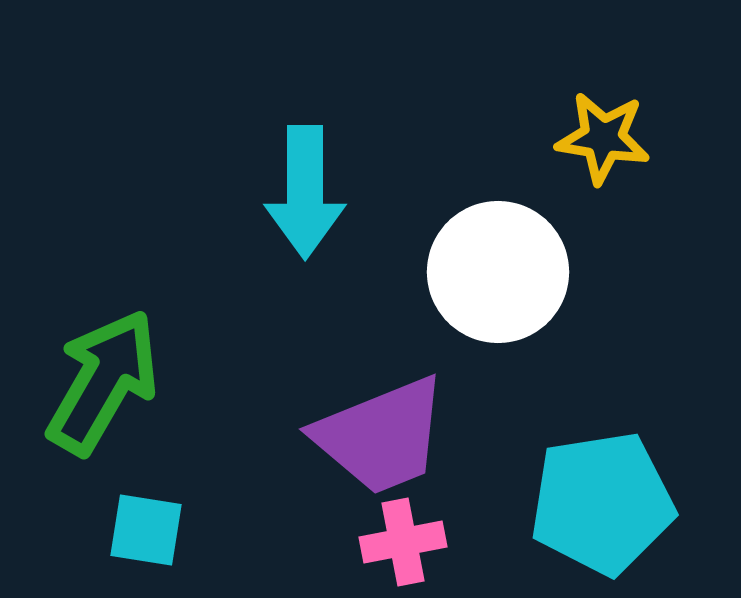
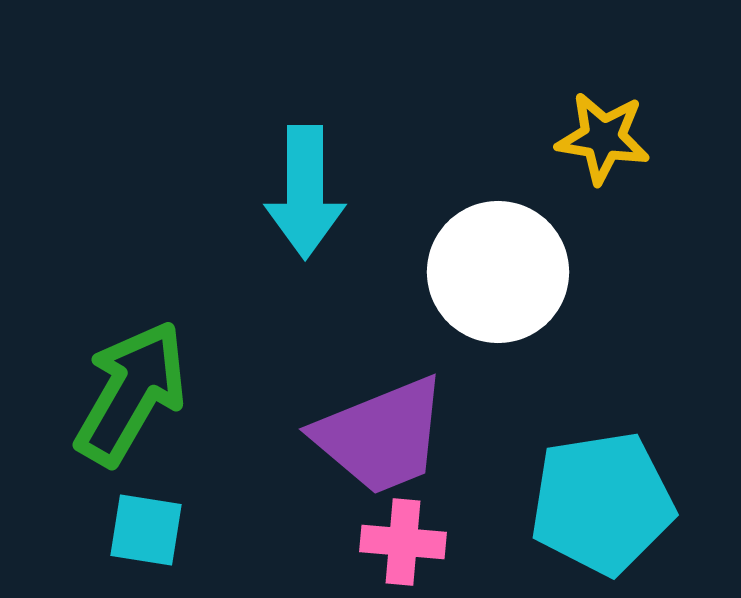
green arrow: moved 28 px right, 11 px down
pink cross: rotated 16 degrees clockwise
